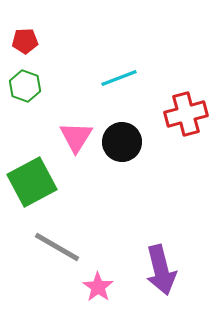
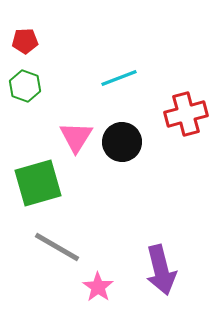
green square: moved 6 px right, 1 px down; rotated 12 degrees clockwise
